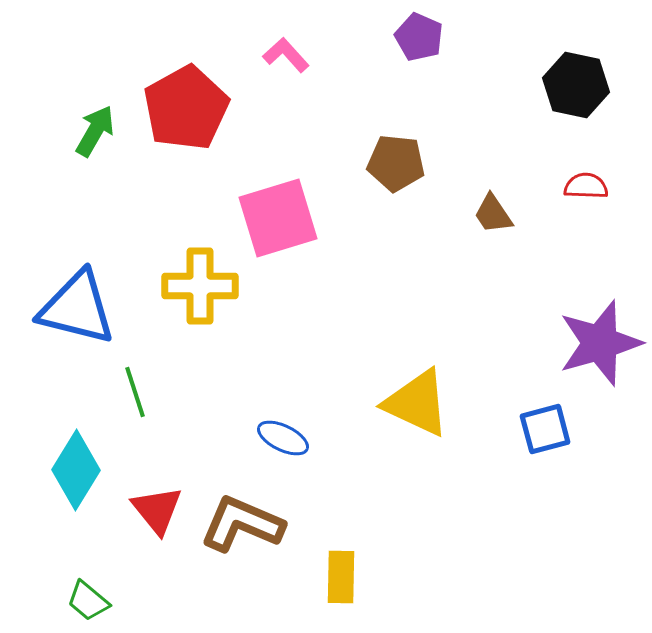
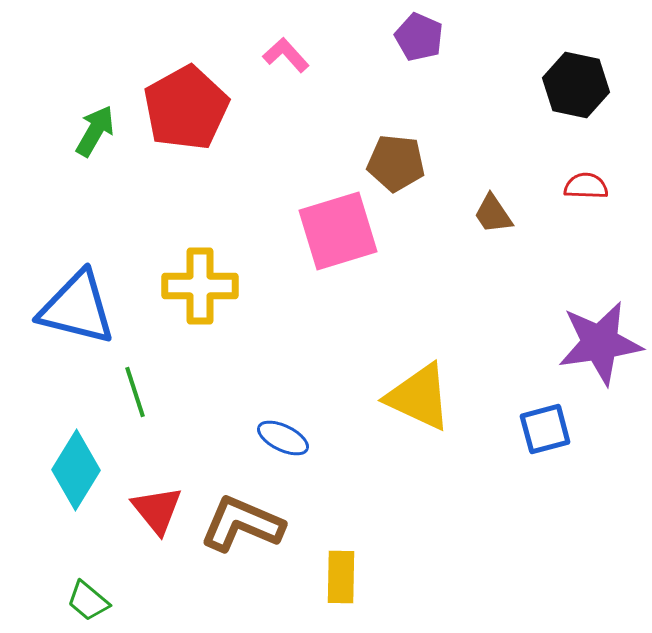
pink square: moved 60 px right, 13 px down
purple star: rotated 8 degrees clockwise
yellow triangle: moved 2 px right, 6 px up
